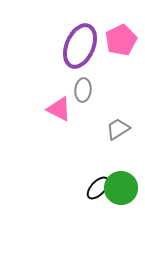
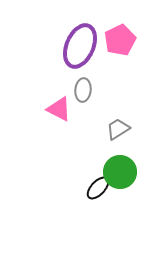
pink pentagon: moved 1 px left
green circle: moved 1 px left, 16 px up
